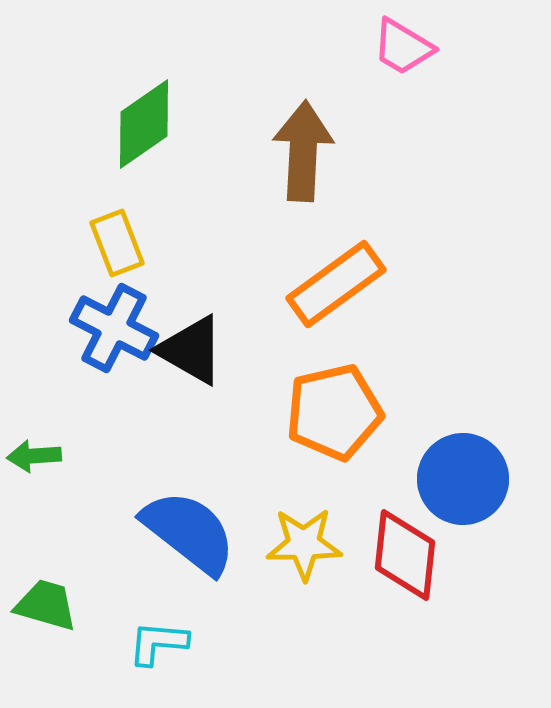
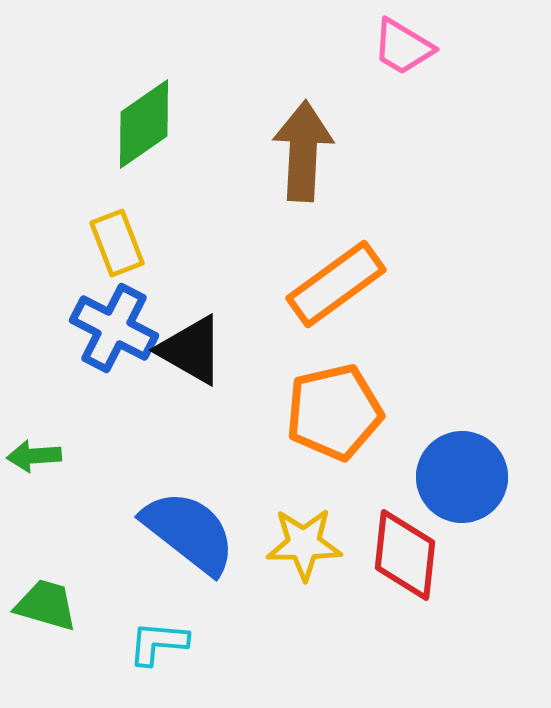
blue circle: moved 1 px left, 2 px up
